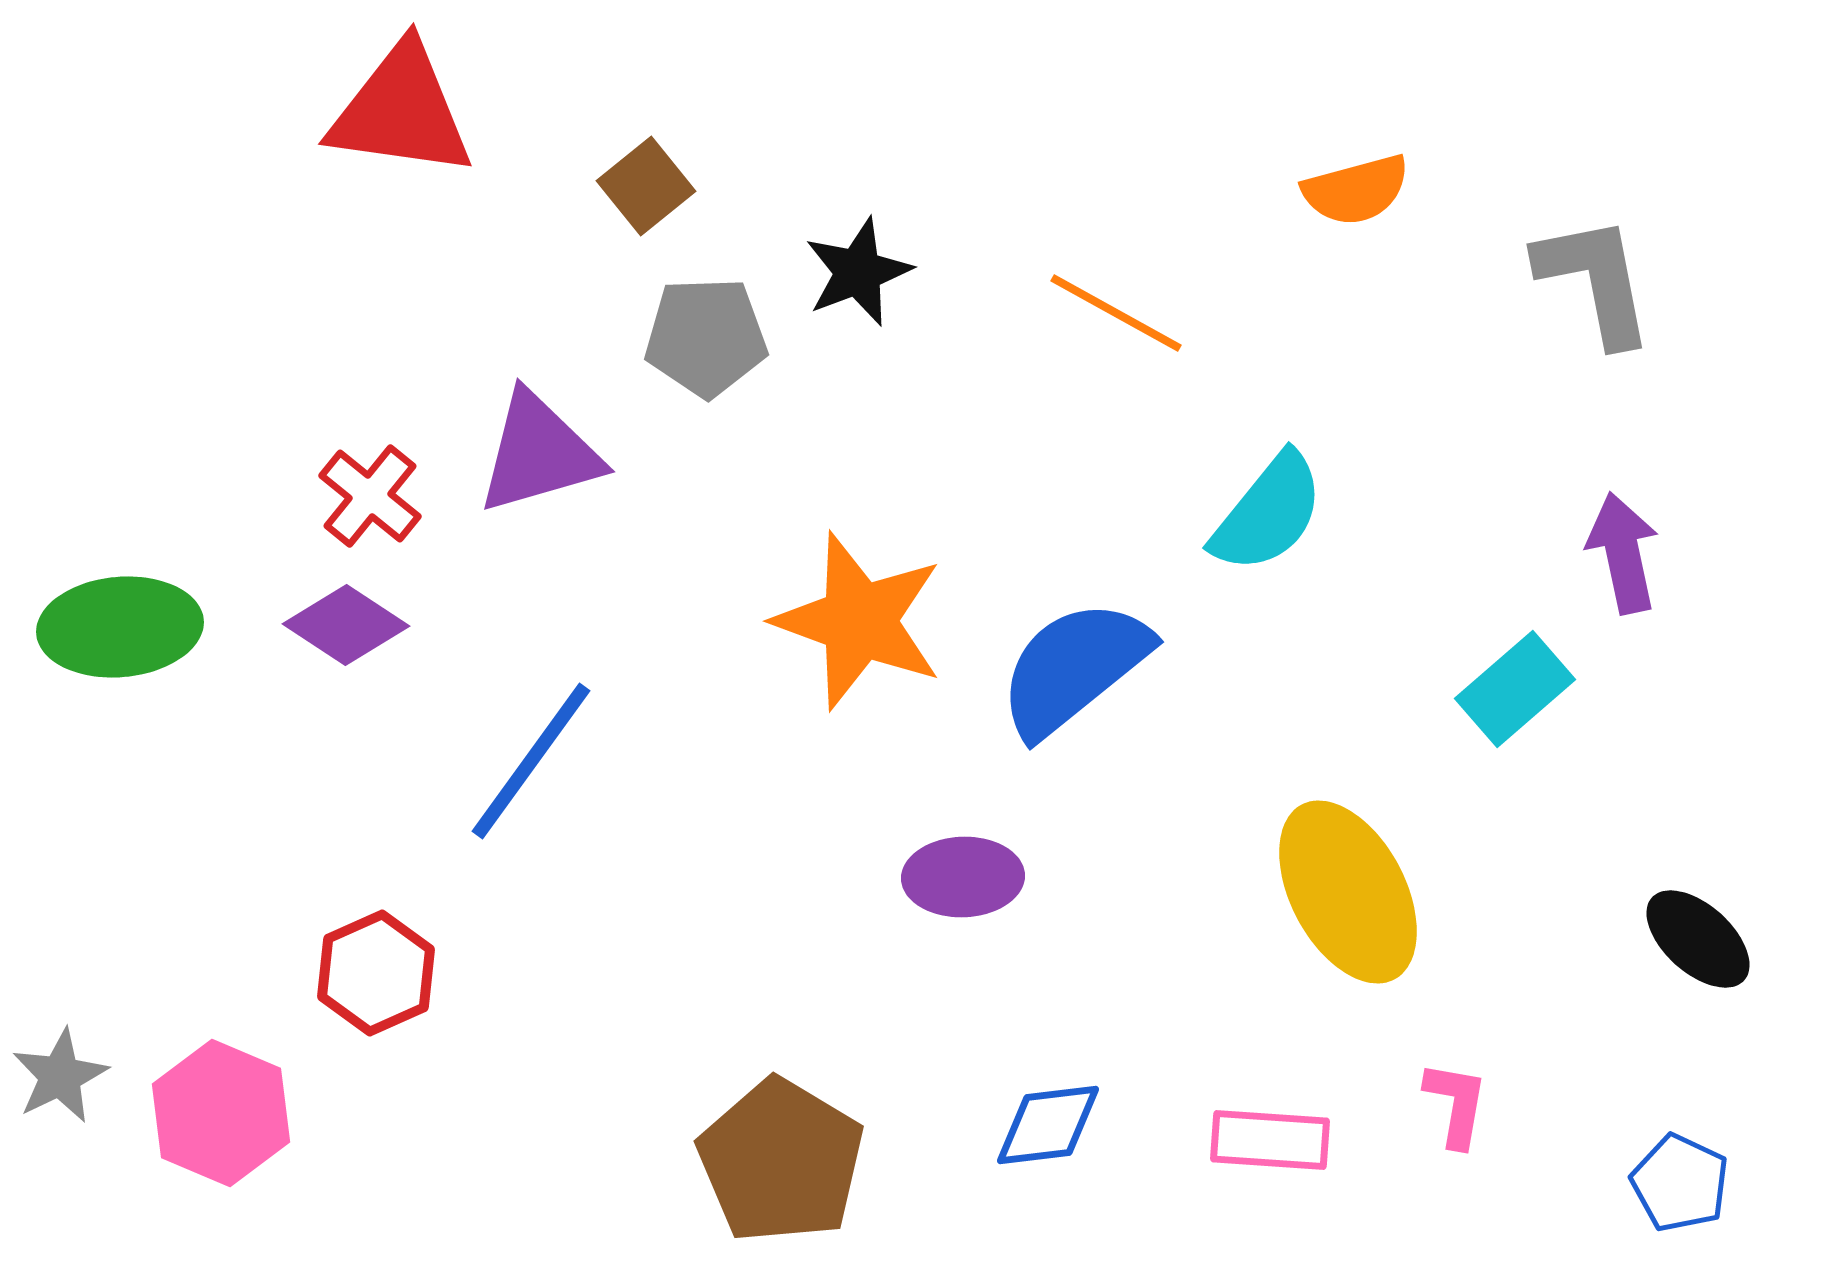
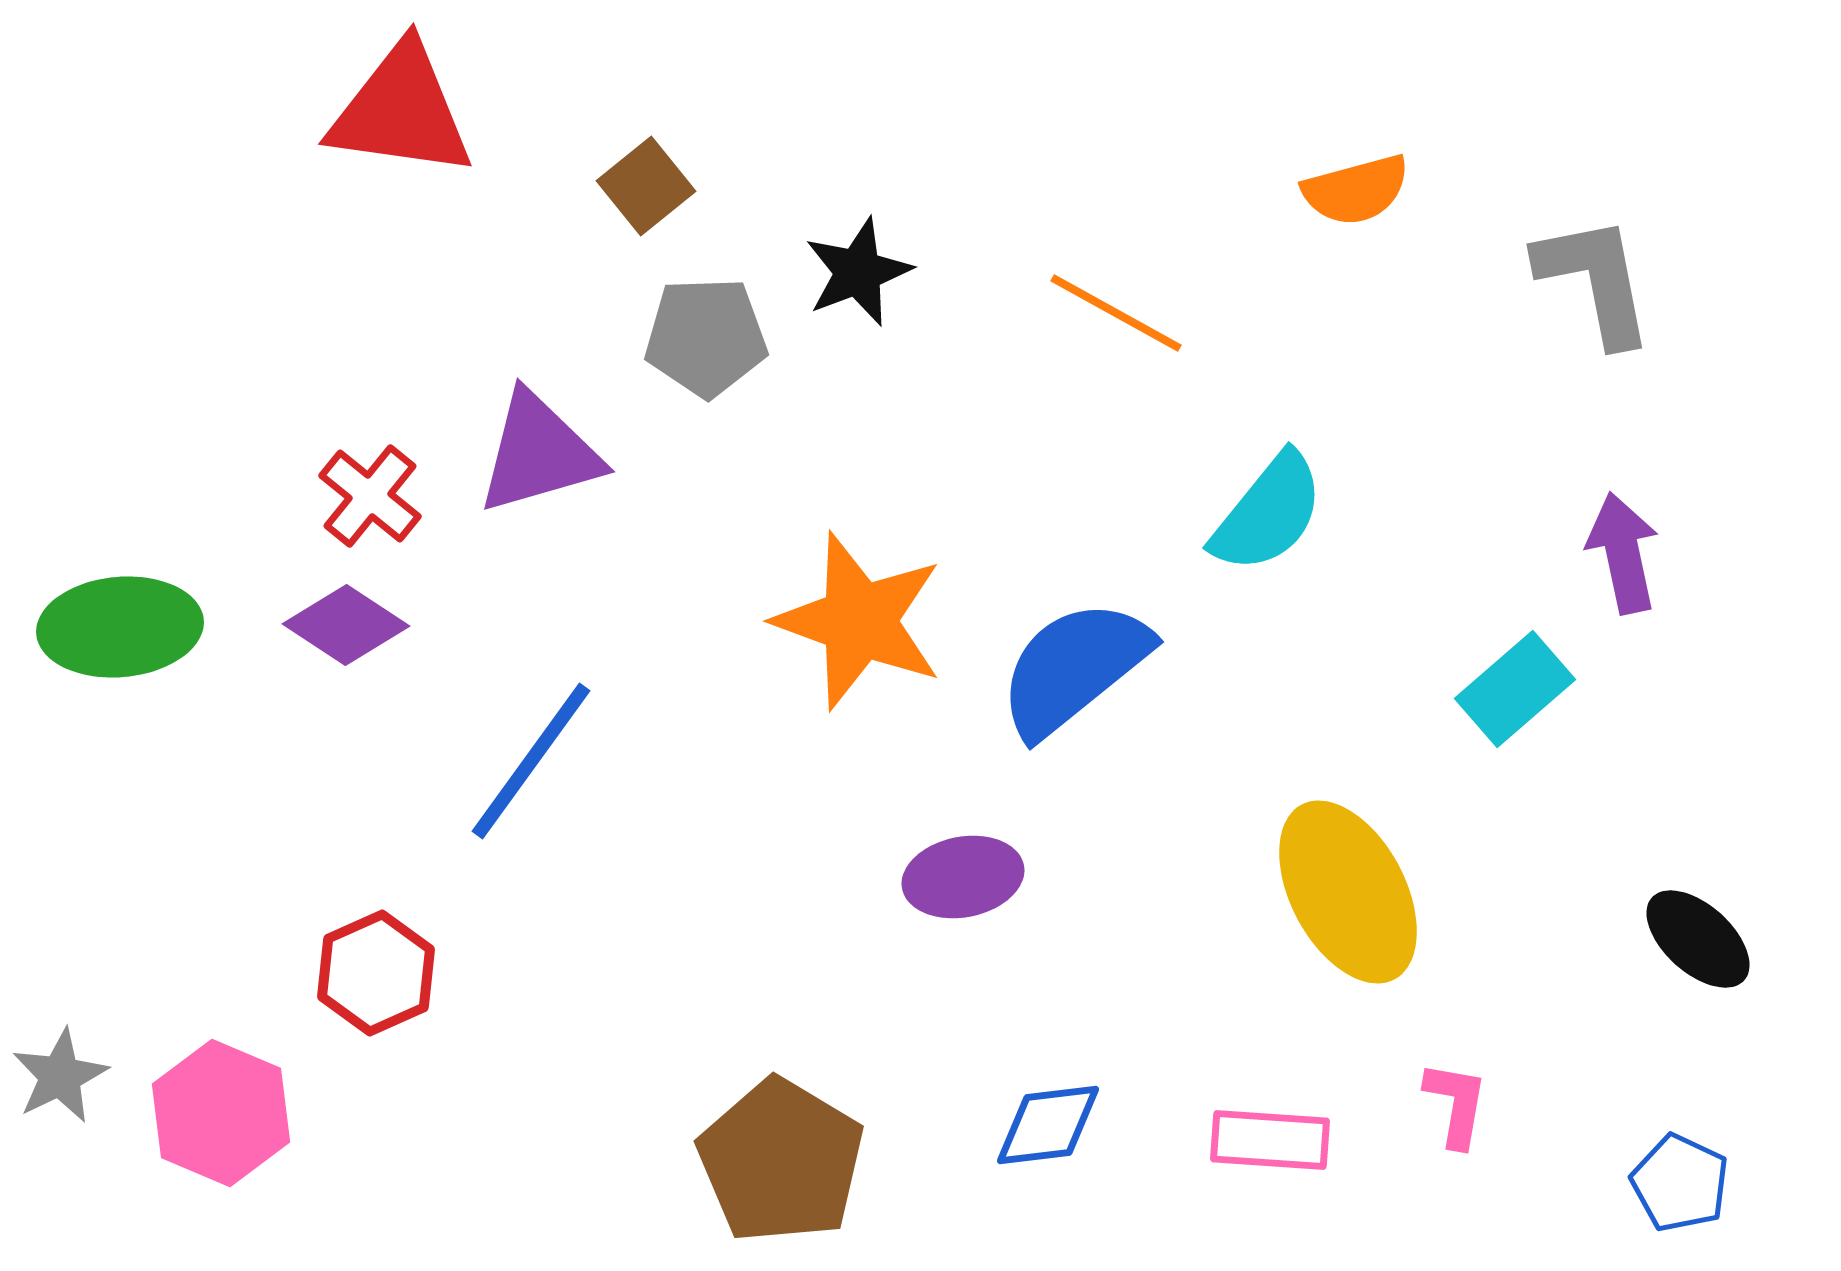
purple ellipse: rotated 9 degrees counterclockwise
